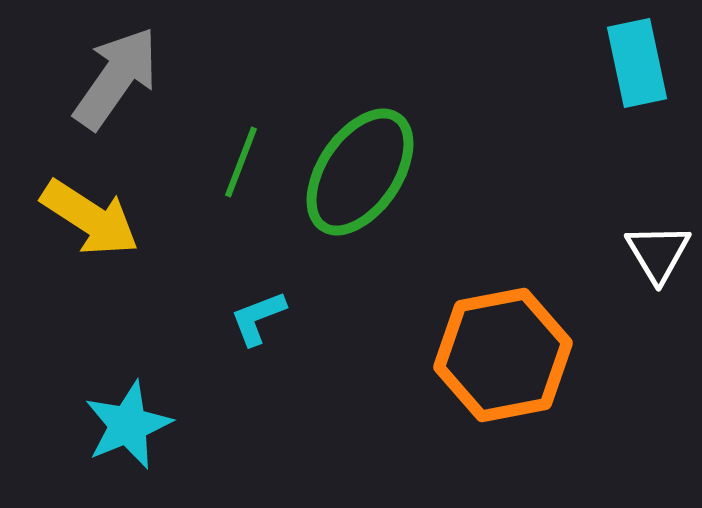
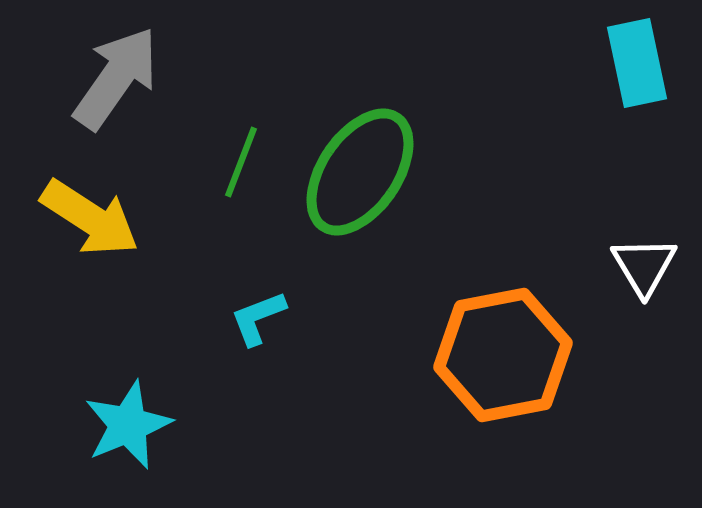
white triangle: moved 14 px left, 13 px down
